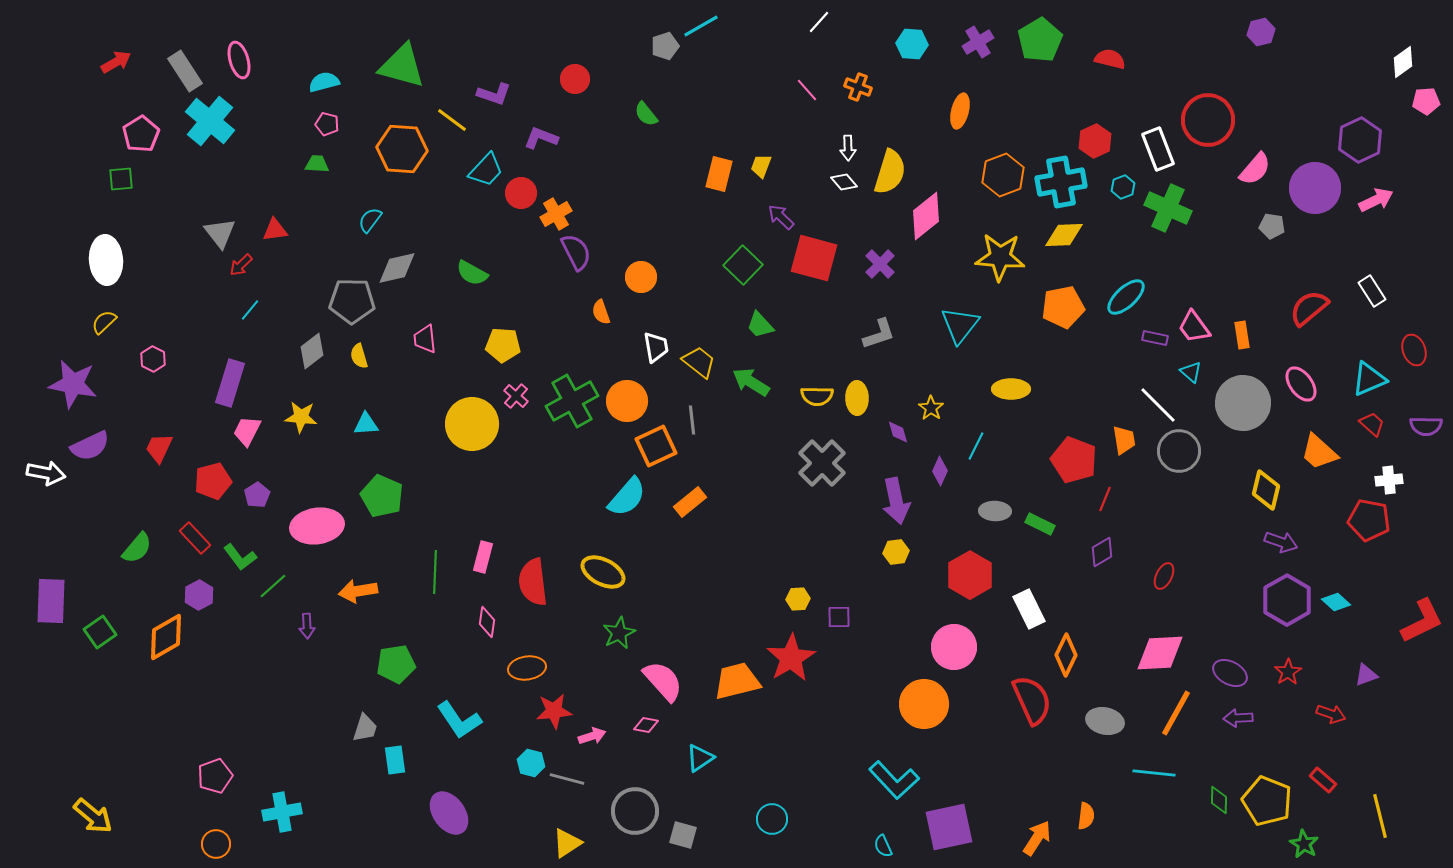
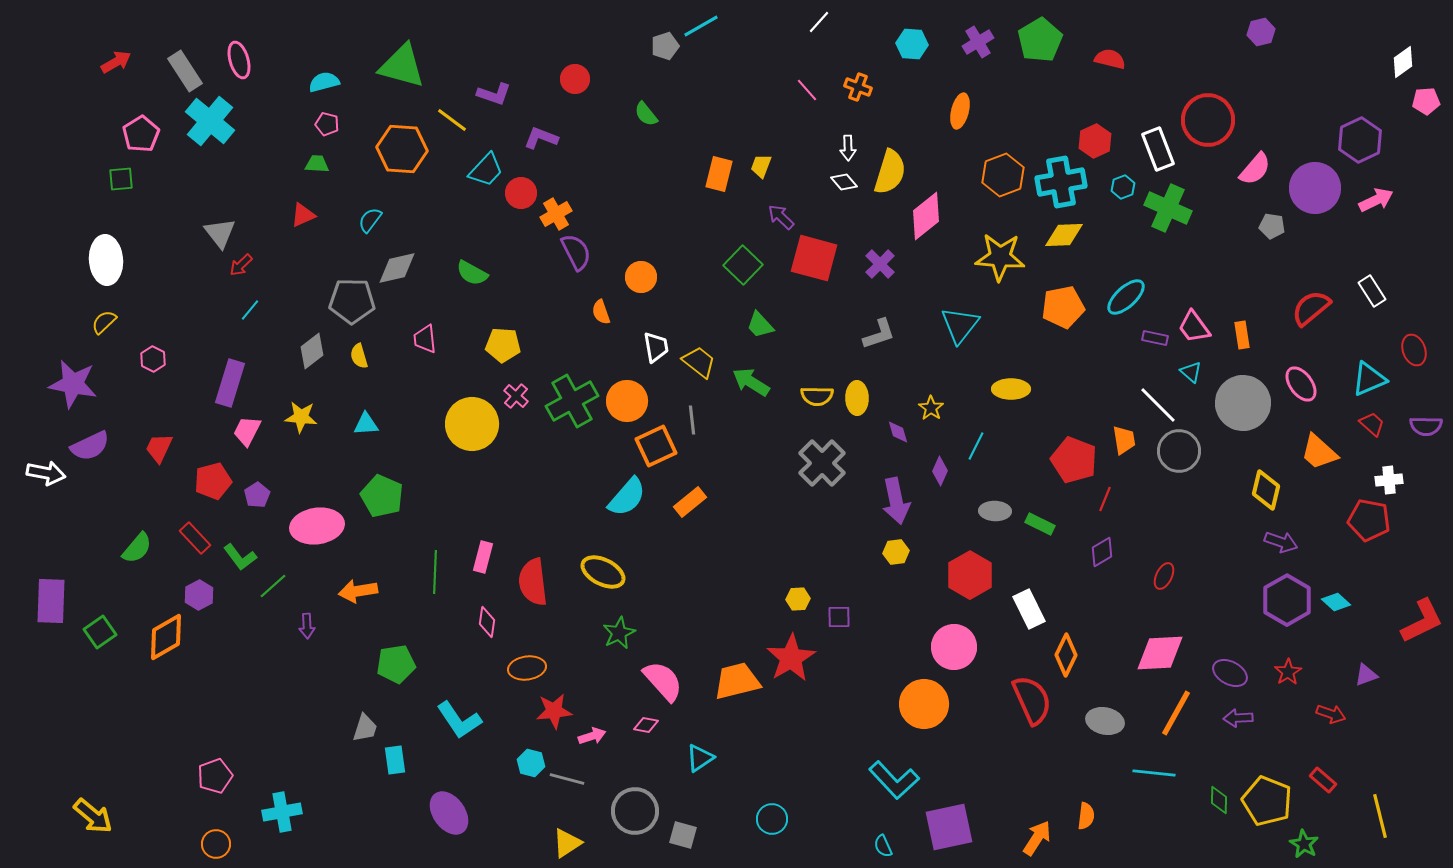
red triangle at (275, 230): moved 28 px right, 15 px up; rotated 16 degrees counterclockwise
red semicircle at (1309, 308): moved 2 px right
